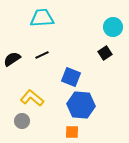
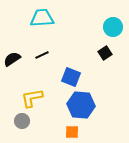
yellow L-shape: rotated 50 degrees counterclockwise
